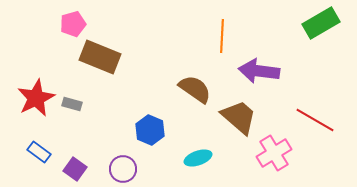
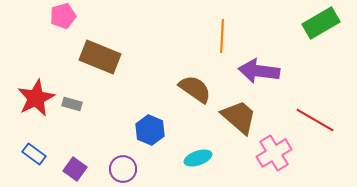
pink pentagon: moved 10 px left, 8 px up
blue rectangle: moved 5 px left, 2 px down
